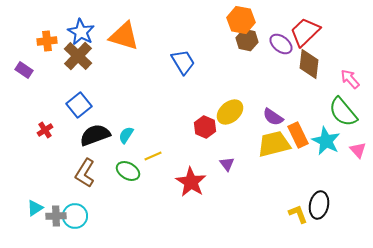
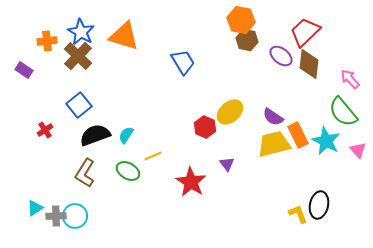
purple ellipse: moved 12 px down
